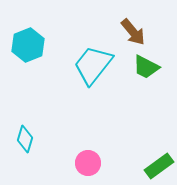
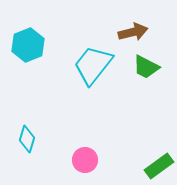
brown arrow: rotated 64 degrees counterclockwise
cyan diamond: moved 2 px right
pink circle: moved 3 px left, 3 px up
